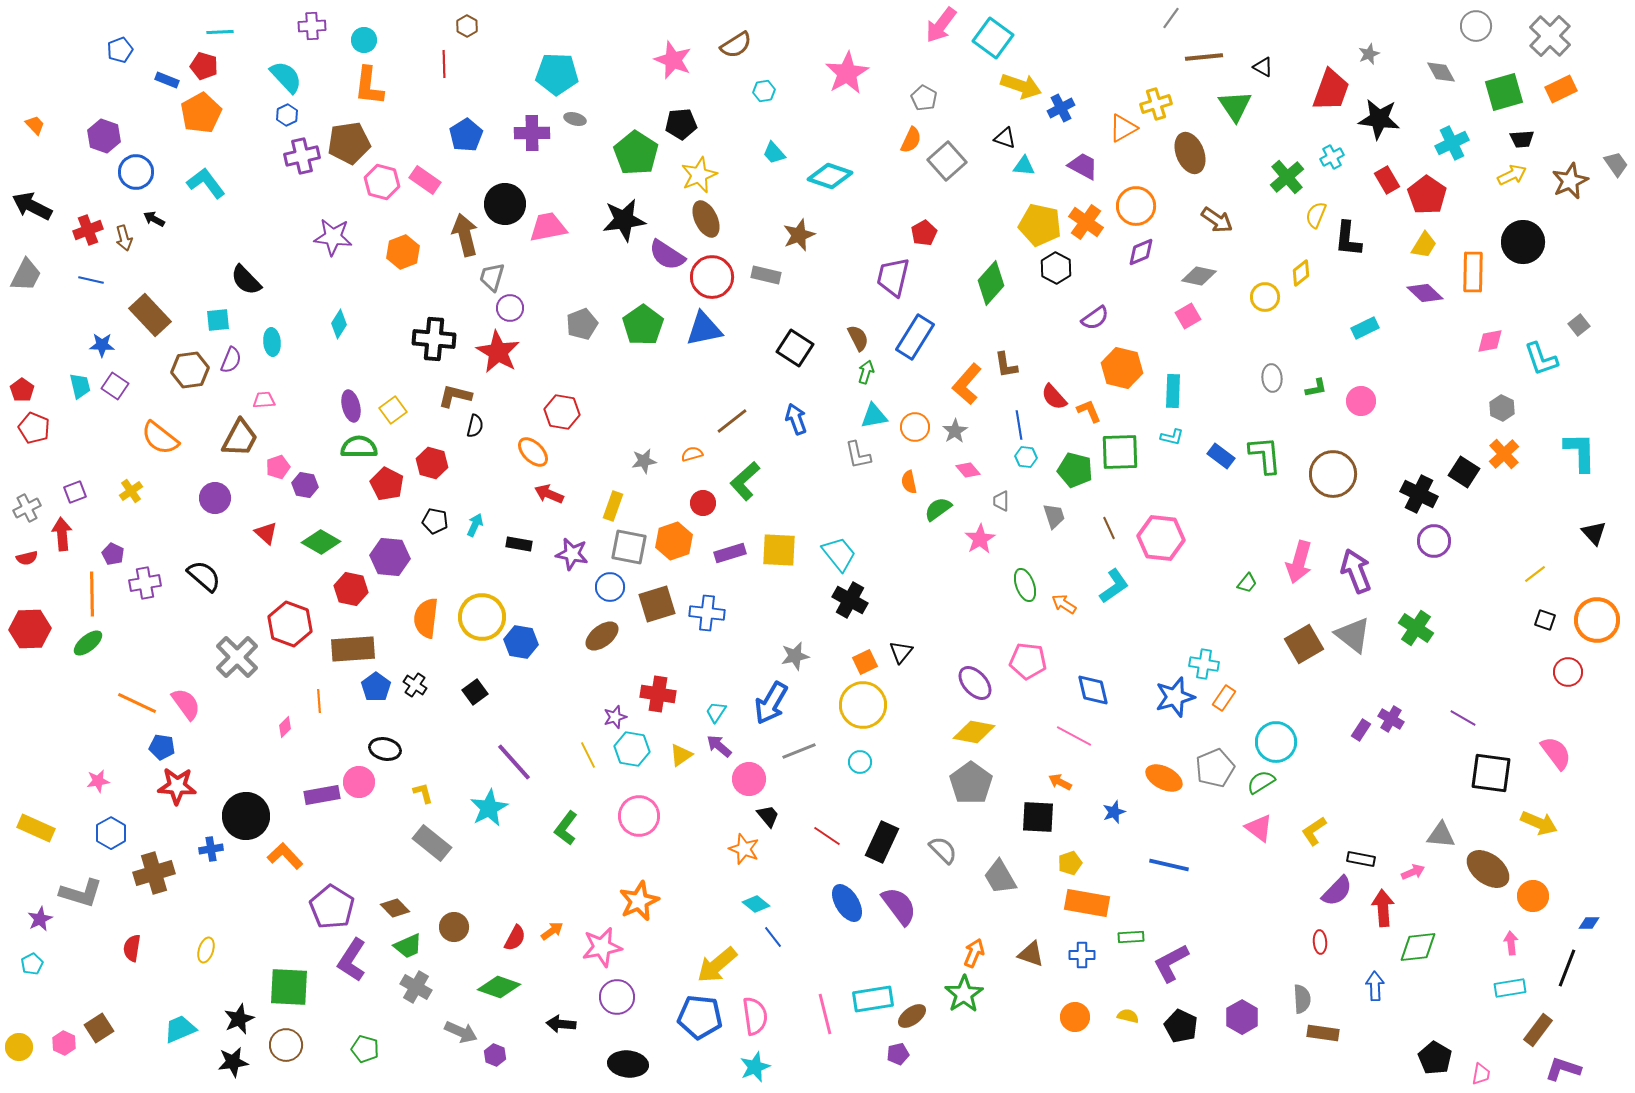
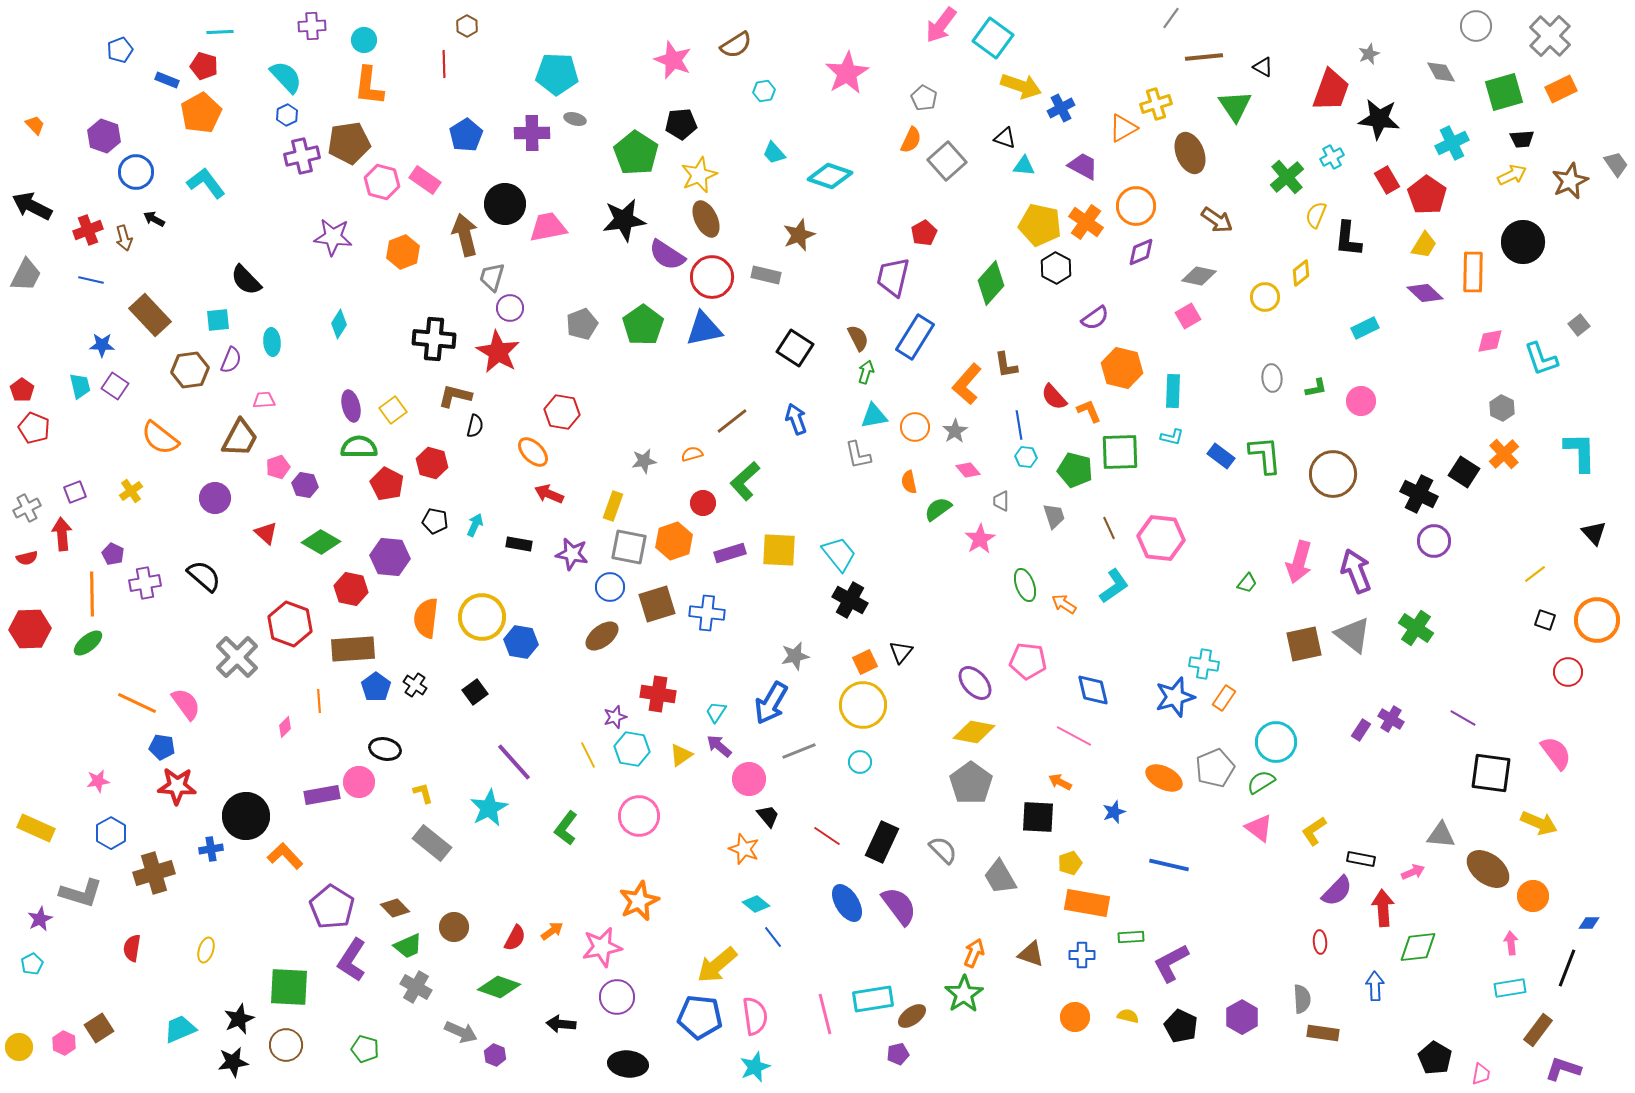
brown square at (1304, 644): rotated 18 degrees clockwise
